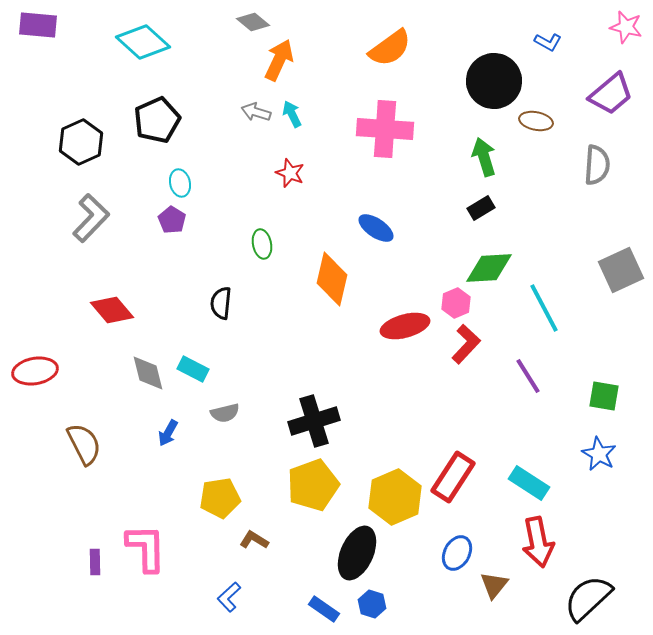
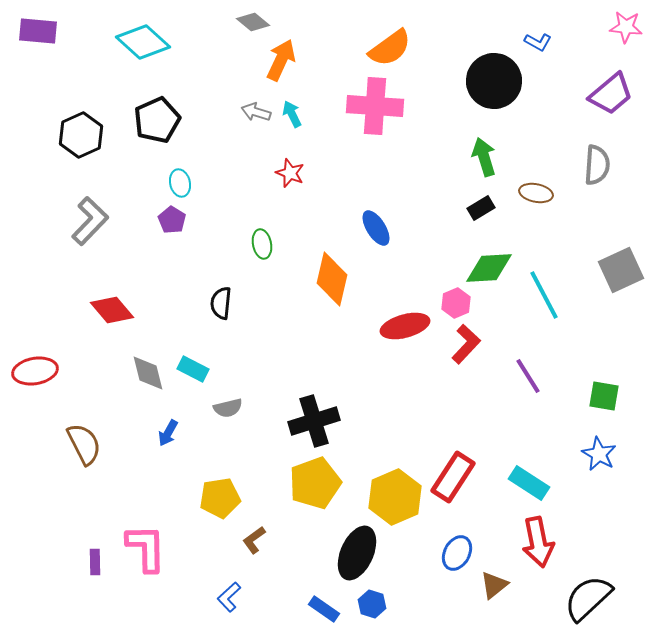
purple rectangle at (38, 25): moved 6 px down
pink star at (626, 27): rotated 8 degrees counterclockwise
blue L-shape at (548, 42): moved 10 px left
orange arrow at (279, 60): moved 2 px right
brown ellipse at (536, 121): moved 72 px down
pink cross at (385, 129): moved 10 px left, 23 px up
black hexagon at (81, 142): moved 7 px up
gray L-shape at (91, 218): moved 1 px left, 3 px down
blue ellipse at (376, 228): rotated 24 degrees clockwise
cyan line at (544, 308): moved 13 px up
gray semicircle at (225, 413): moved 3 px right, 5 px up
yellow pentagon at (313, 485): moved 2 px right, 2 px up
brown L-shape at (254, 540): rotated 68 degrees counterclockwise
brown triangle at (494, 585): rotated 12 degrees clockwise
